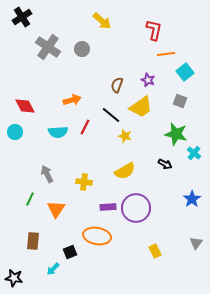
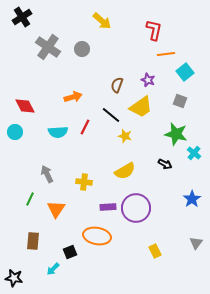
orange arrow: moved 1 px right, 3 px up
